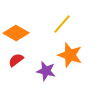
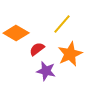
orange star: moved 1 px up; rotated 30 degrees clockwise
red semicircle: moved 21 px right, 11 px up
